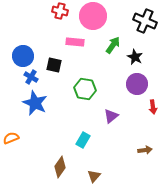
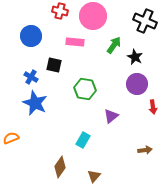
green arrow: moved 1 px right
blue circle: moved 8 px right, 20 px up
